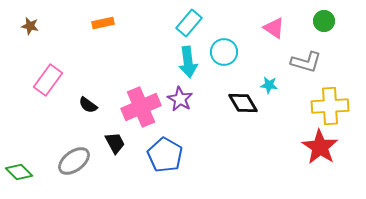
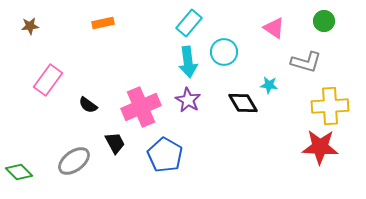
brown star: rotated 18 degrees counterclockwise
purple star: moved 8 px right, 1 px down
red star: rotated 30 degrees counterclockwise
